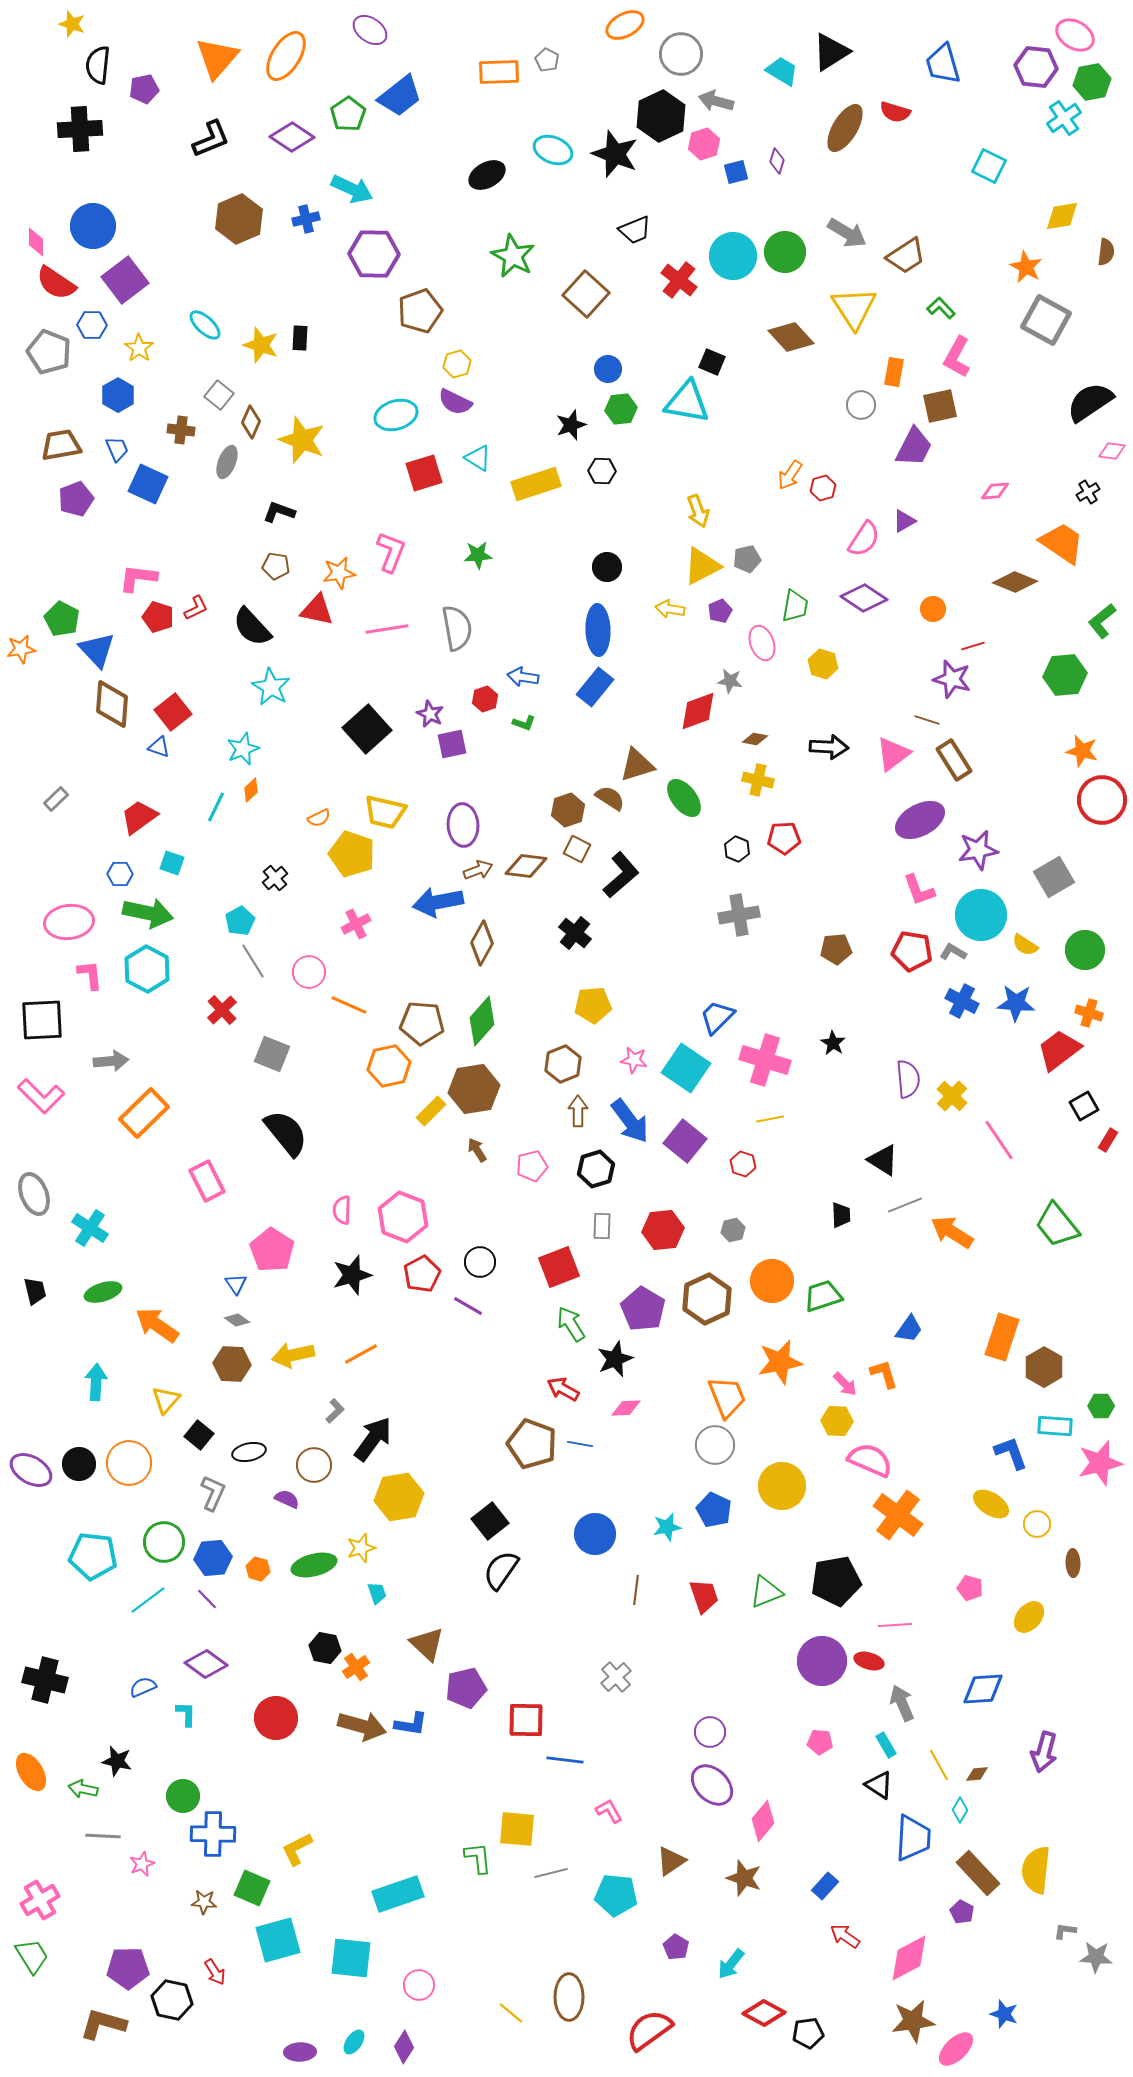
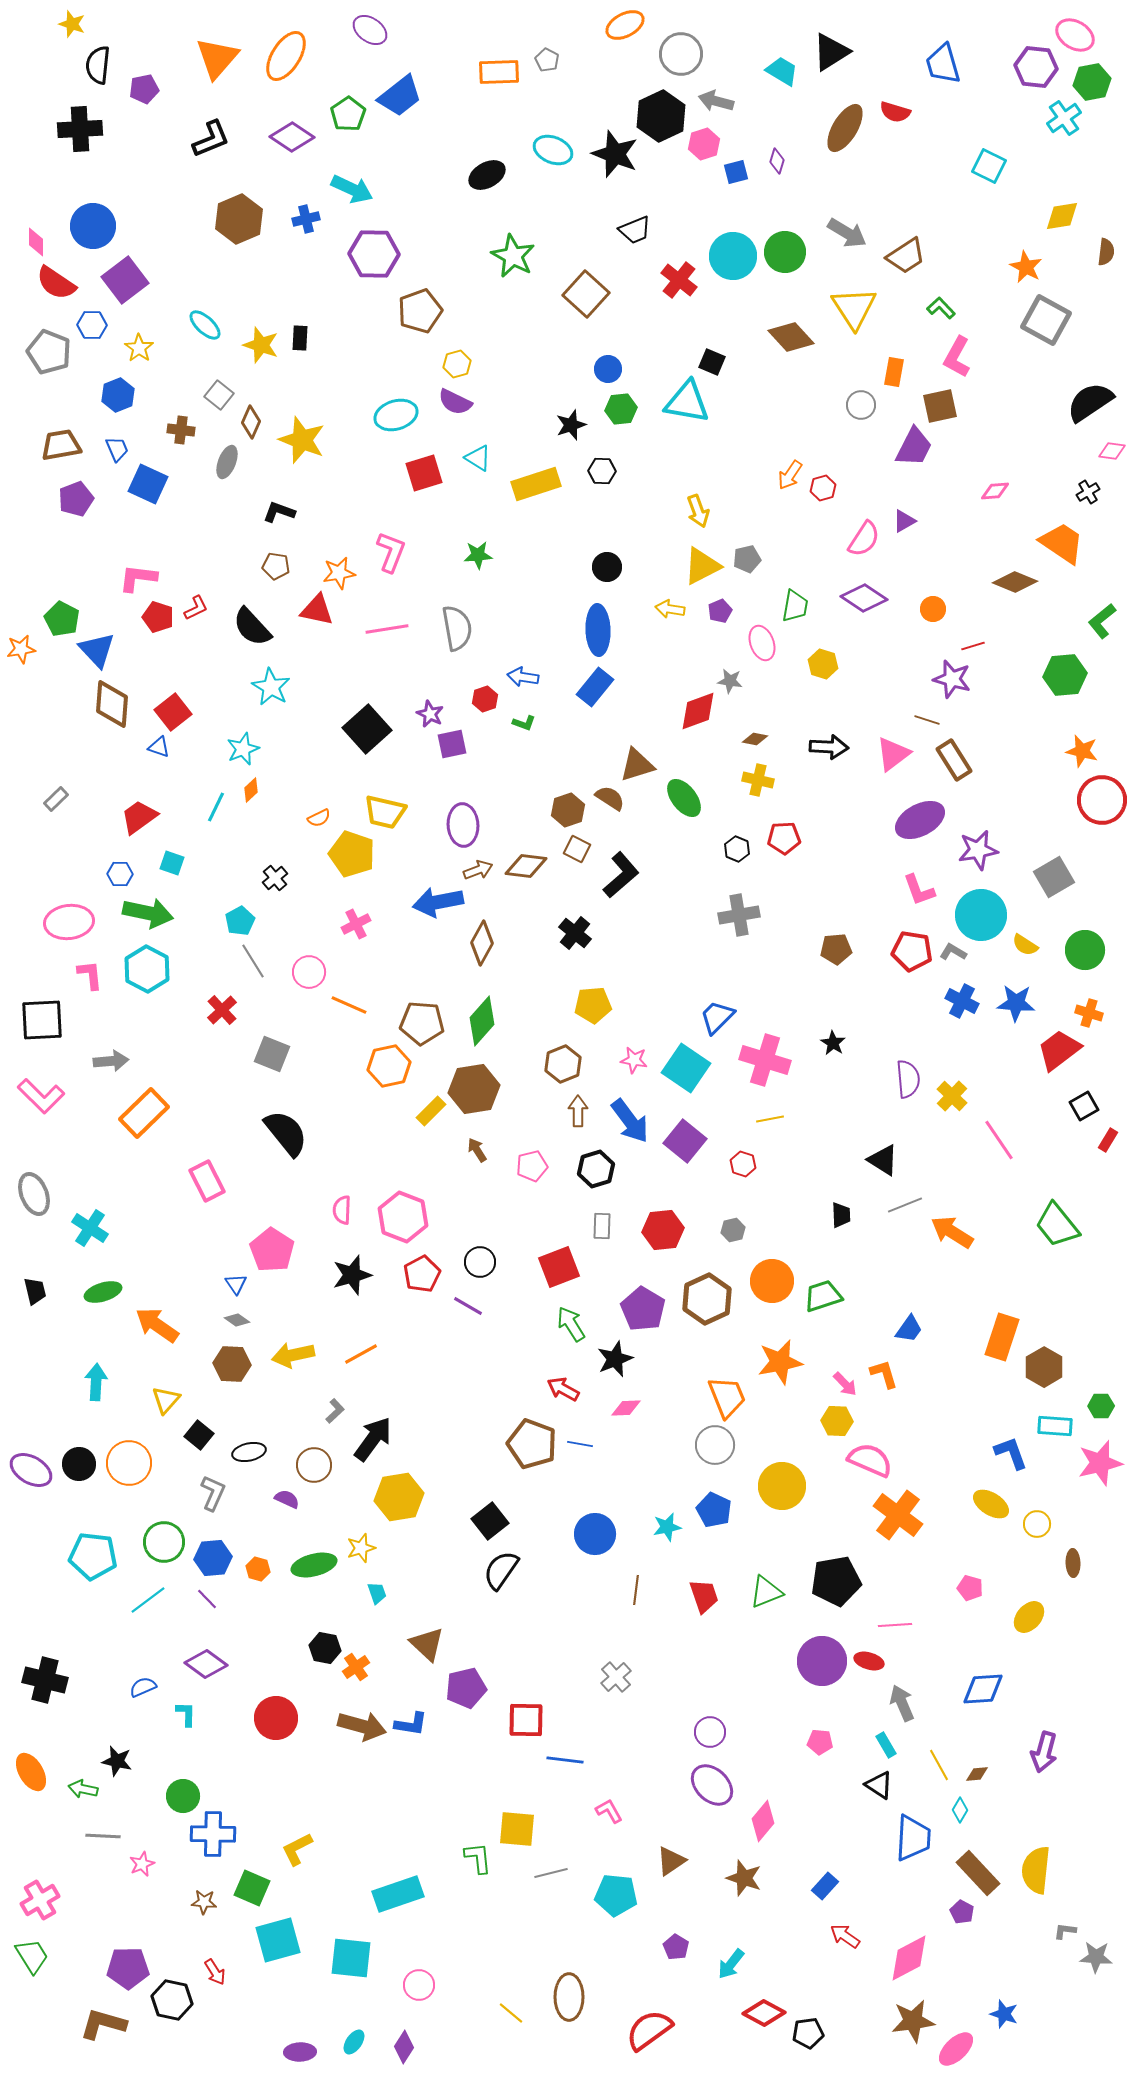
blue hexagon at (118, 395): rotated 8 degrees clockwise
